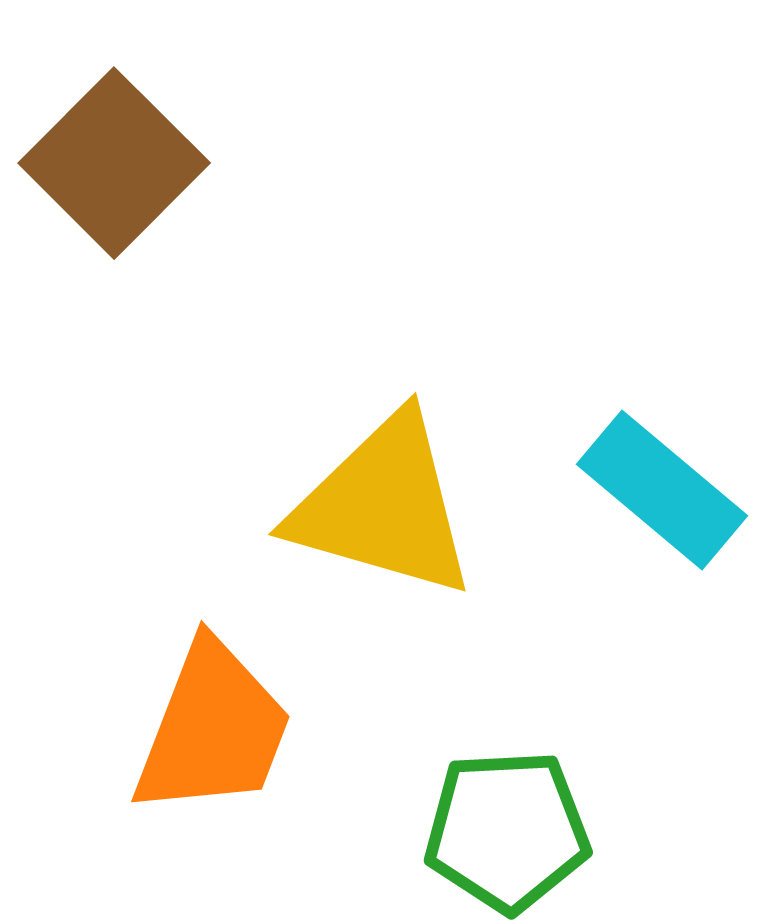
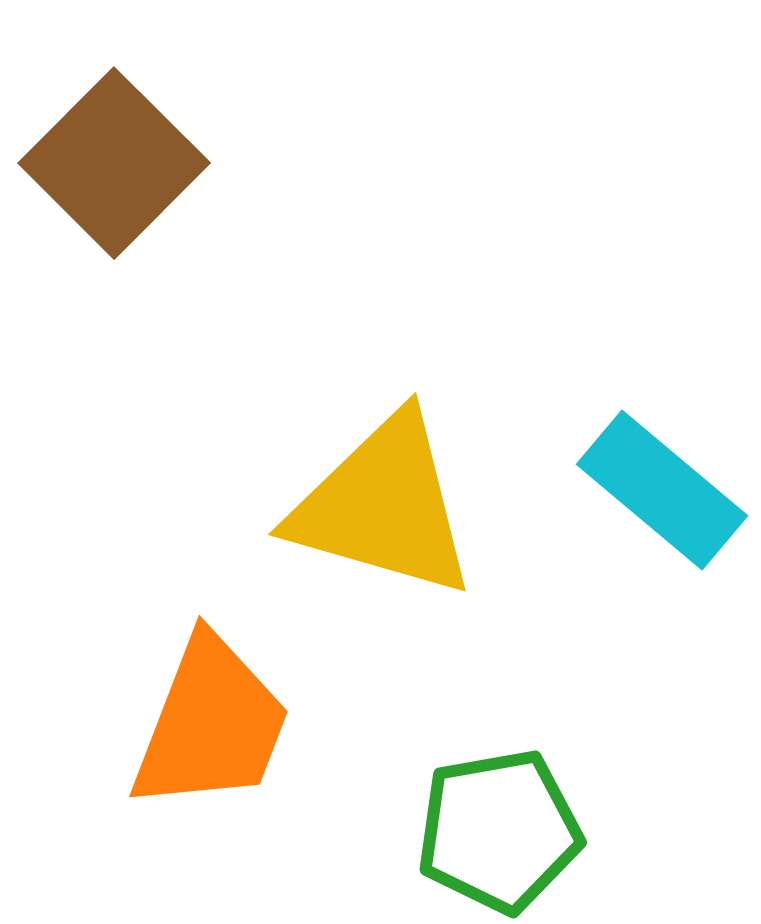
orange trapezoid: moved 2 px left, 5 px up
green pentagon: moved 8 px left; rotated 7 degrees counterclockwise
